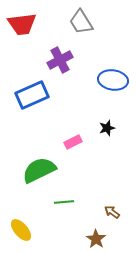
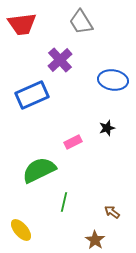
purple cross: rotated 15 degrees counterclockwise
green line: rotated 72 degrees counterclockwise
brown star: moved 1 px left, 1 px down
